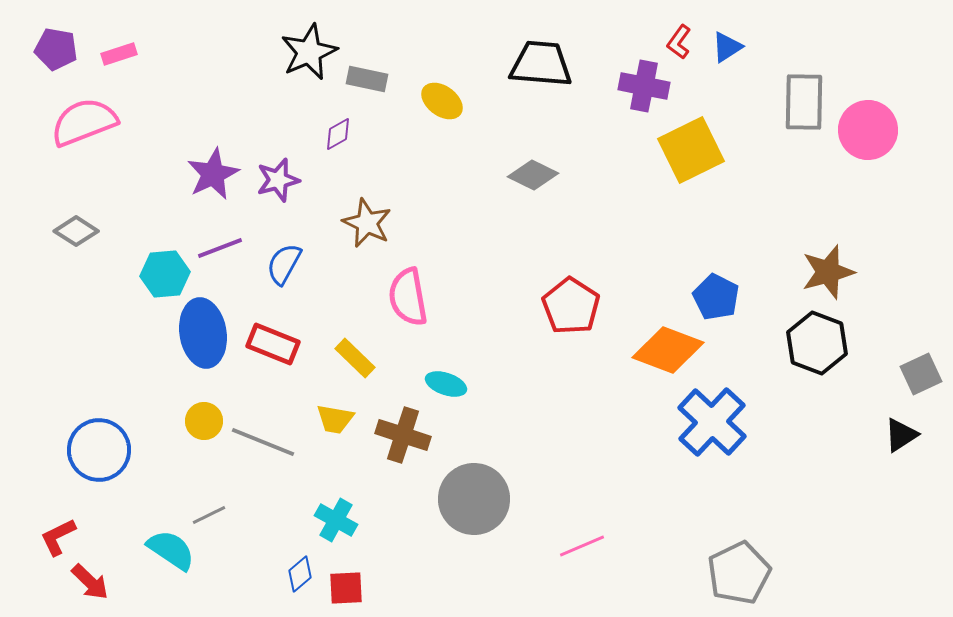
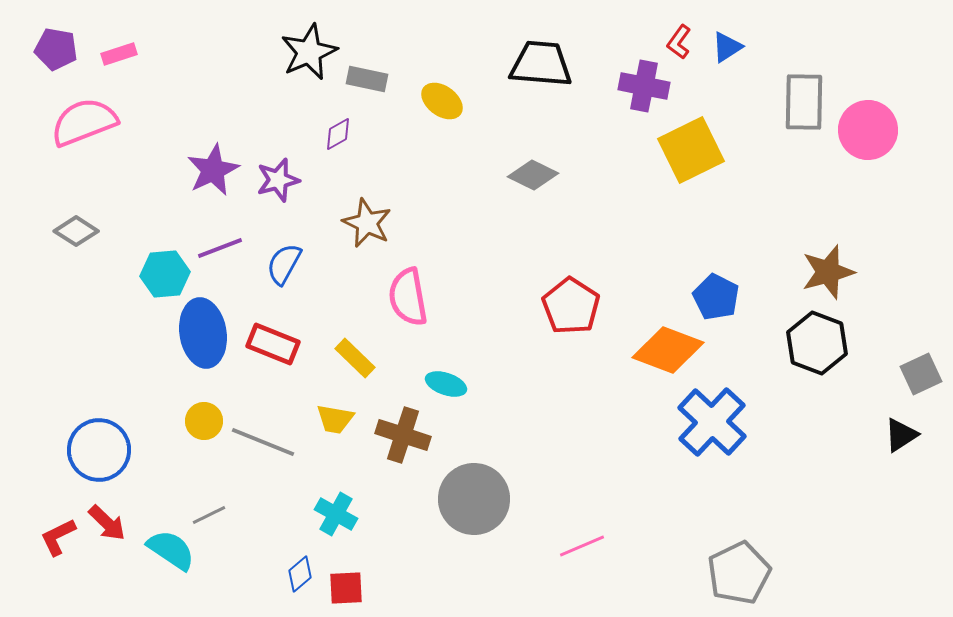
purple star at (213, 174): moved 4 px up
cyan cross at (336, 520): moved 6 px up
red arrow at (90, 582): moved 17 px right, 59 px up
